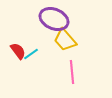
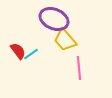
pink line: moved 7 px right, 4 px up
